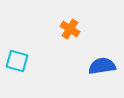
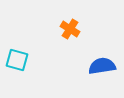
cyan square: moved 1 px up
